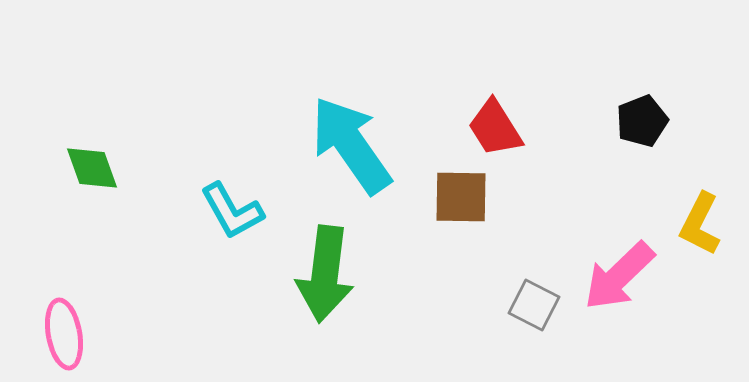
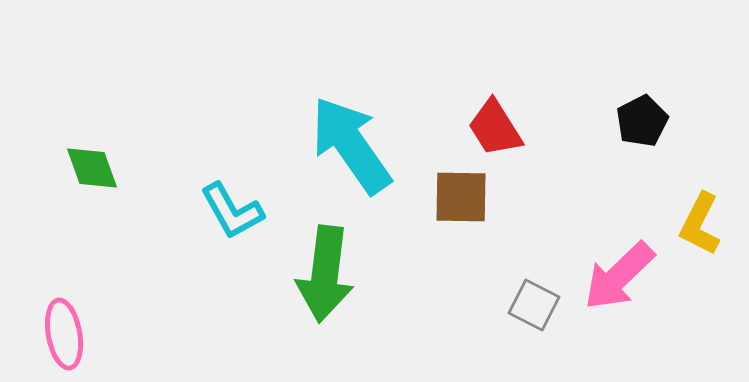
black pentagon: rotated 6 degrees counterclockwise
